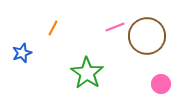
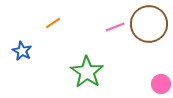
orange line: moved 5 px up; rotated 28 degrees clockwise
brown circle: moved 2 px right, 12 px up
blue star: moved 2 px up; rotated 24 degrees counterclockwise
green star: moved 1 px up
